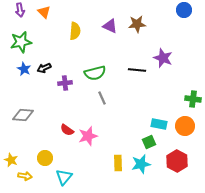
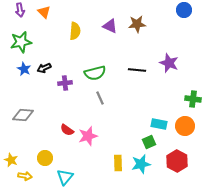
purple star: moved 6 px right, 5 px down
gray line: moved 2 px left
cyan triangle: moved 1 px right
